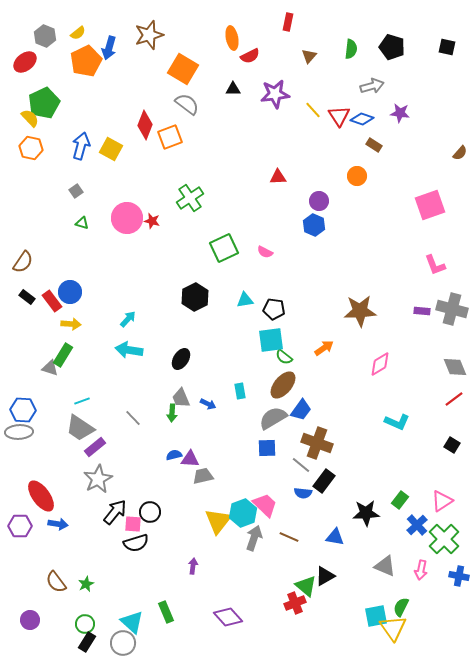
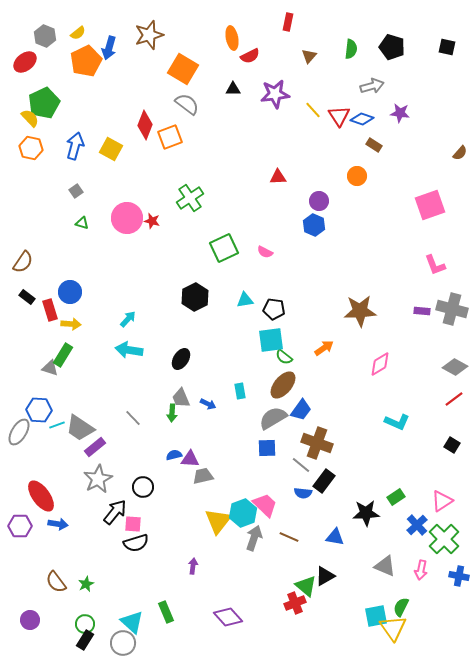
blue arrow at (81, 146): moved 6 px left
red rectangle at (52, 301): moved 2 px left, 9 px down; rotated 20 degrees clockwise
gray diamond at (455, 367): rotated 40 degrees counterclockwise
cyan line at (82, 401): moved 25 px left, 24 px down
blue hexagon at (23, 410): moved 16 px right
gray ellipse at (19, 432): rotated 56 degrees counterclockwise
green rectangle at (400, 500): moved 4 px left, 3 px up; rotated 18 degrees clockwise
black circle at (150, 512): moved 7 px left, 25 px up
black rectangle at (87, 642): moved 2 px left, 2 px up
